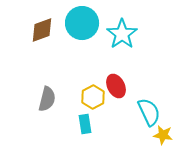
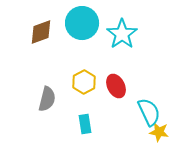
brown diamond: moved 1 px left, 2 px down
yellow hexagon: moved 9 px left, 15 px up
yellow star: moved 4 px left, 3 px up
